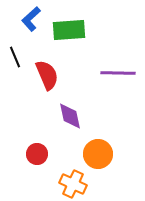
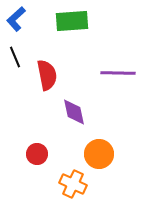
blue L-shape: moved 15 px left
green rectangle: moved 3 px right, 9 px up
red semicircle: rotated 12 degrees clockwise
purple diamond: moved 4 px right, 4 px up
orange circle: moved 1 px right
